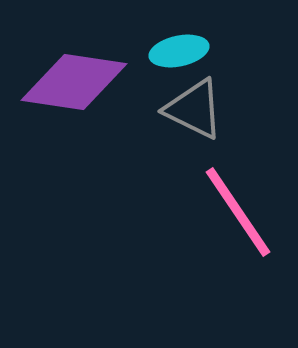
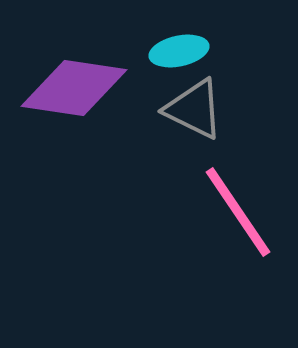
purple diamond: moved 6 px down
